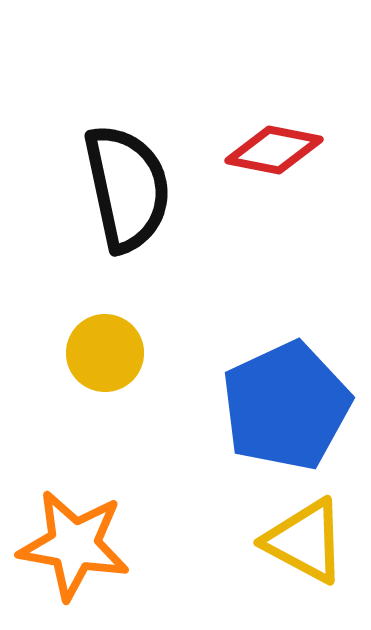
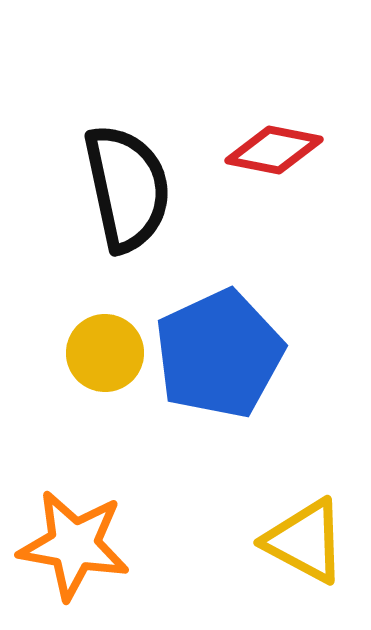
blue pentagon: moved 67 px left, 52 px up
